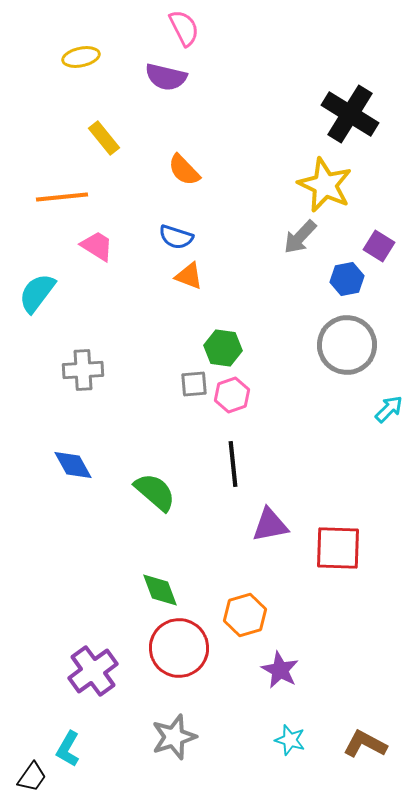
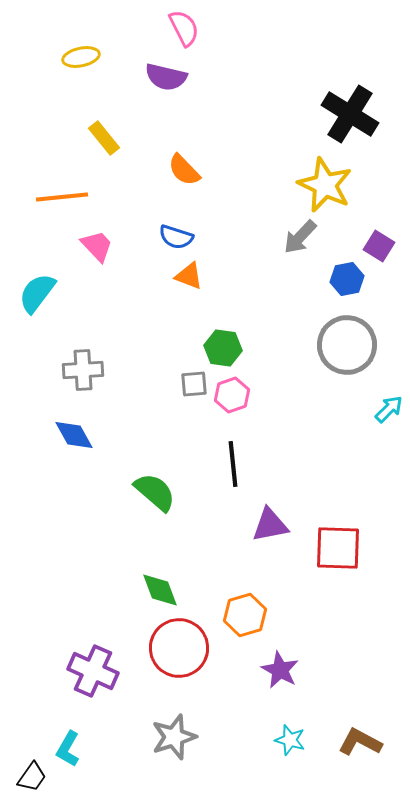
pink trapezoid: rotated 15 degrees clockwise
blue diamond: moved 1 px right, 30 px up
purple cross: rotated 30 degrees counterclockwise
brown L-shape: moved 5 px left, 2 px up
